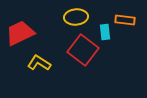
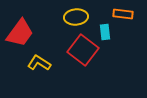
orange rectangle: moved 2 px left, 6 px up
red trapezoid: rotated 152 degrees clockwise
